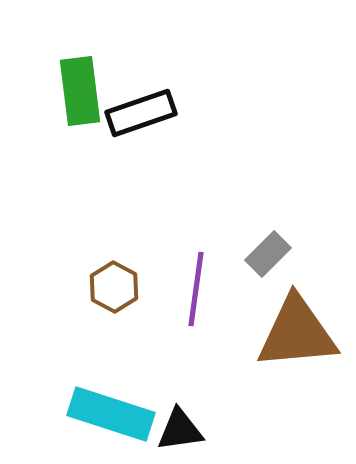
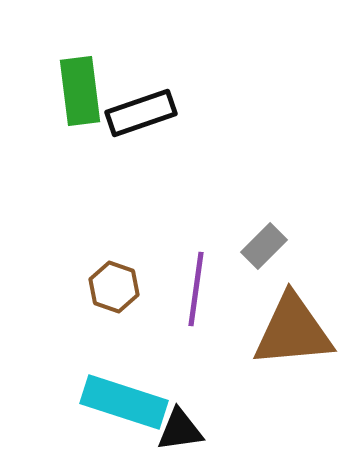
gray rectangle: moved 4 px left, 8 px up
brown hexagon: rotated 9 degrees counterclockwise
brown triangle: moved 4 px left, 2 px up
cyan rectangle: moved 13 px right, 12 px up
